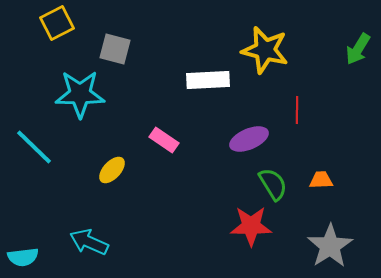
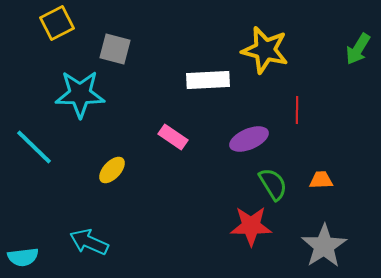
pink rectangle: moved 9 px right, 3 px up
gray star: moved 6 px left
